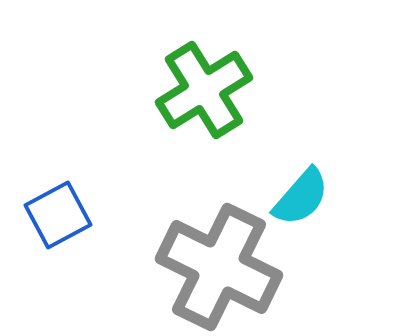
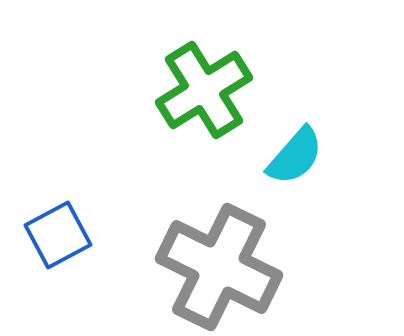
cyan semicircle: moved 6 px left, 41 px up
blue square: moved 20 px down
